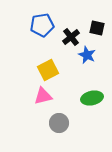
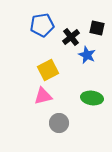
green ellipse: rotated 20 degrees clockwise
